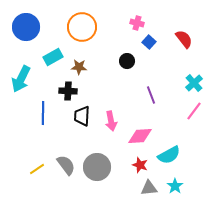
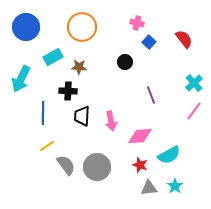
black circle: moved 2 px left, 1 px down
yellow line: moved 10 px right, 23 px up
